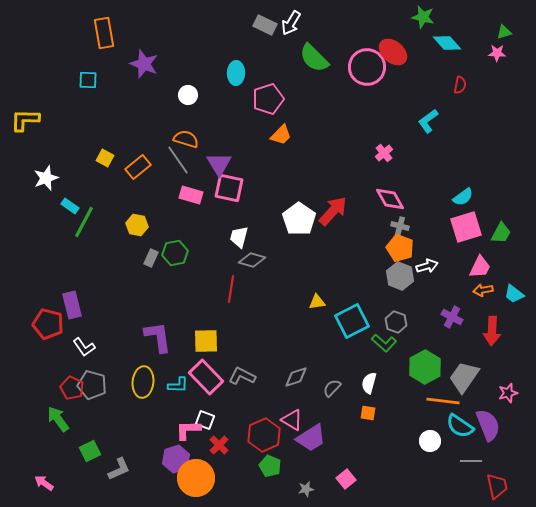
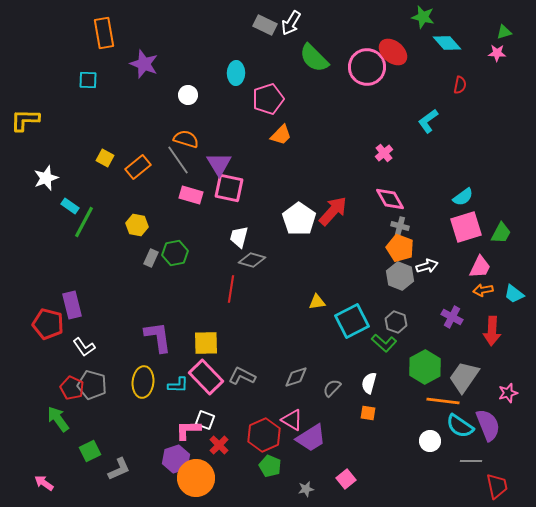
yellow square at (206, 341): moved 2 px down
